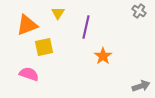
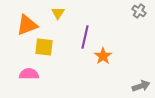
purple line: moved 1 px left, 10 px down
yellow square: rotated 18 degrees clockwise
pink semicircle: rotated 18 degrees counterclockwise
